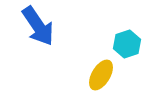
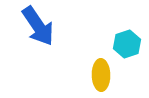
yellow ellipse: rotated 32 degrees counterclockwise
